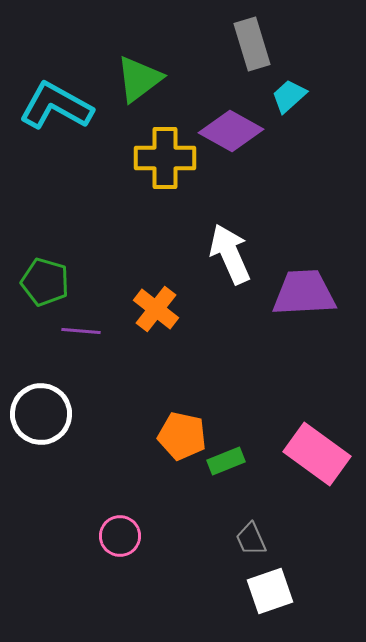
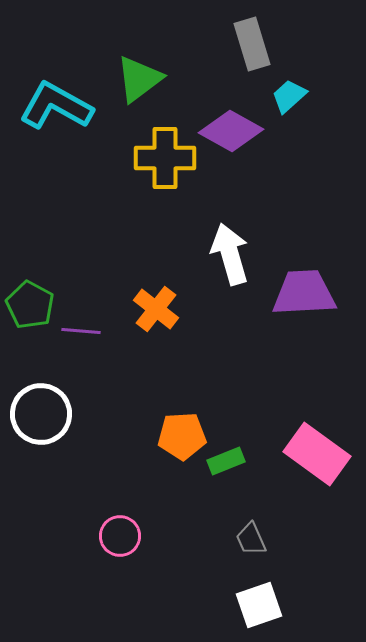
white arrow: rotated 8 degrees clockwise
green pentagon: moved 15 px left, 23 px down; rotated 12 degrees clockwise
orange pentagon: rotated 15 degrees counterclockwise
white square: moved 11 px left, 14 px down
